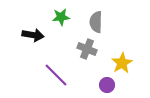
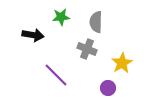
purple circle: moved 1 px right, 3 px down
